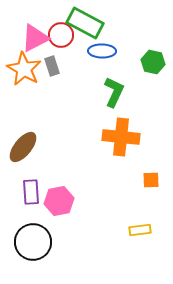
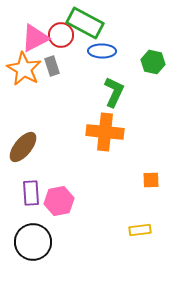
orange cross: moved 16 px left, 5 px up
purple rectangle: moved 1 px down
